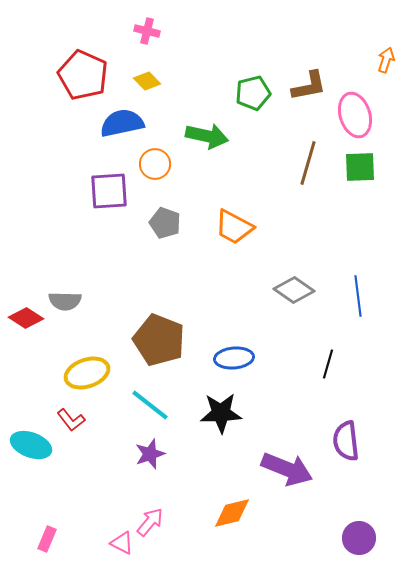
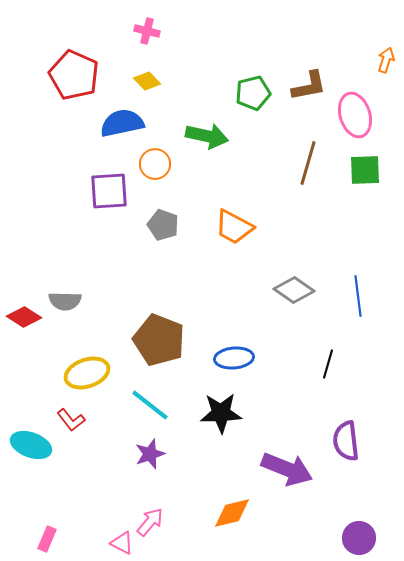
red pentagon: moved 9 px left
green square: moved 5 px right, 3 px down
gray pentagon: moved 2 px left, 2 px down
red diamond: moved 2 px left, 1 px up
